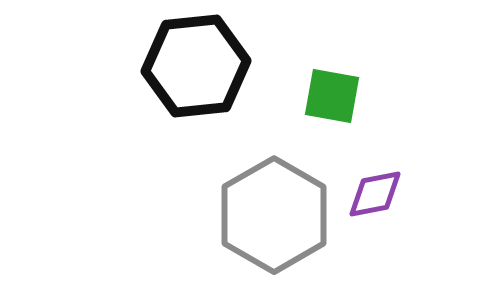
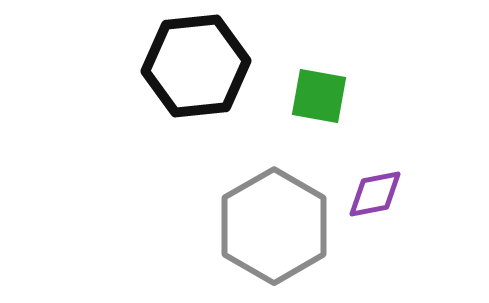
green square: moved 13 px left
gray hexagon: moved 11 px down
